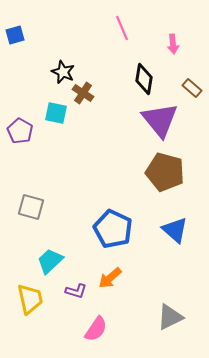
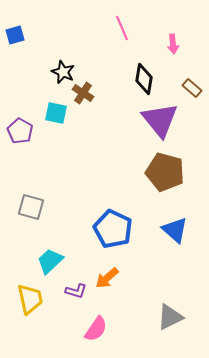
orange arrow: moved 3 px left
